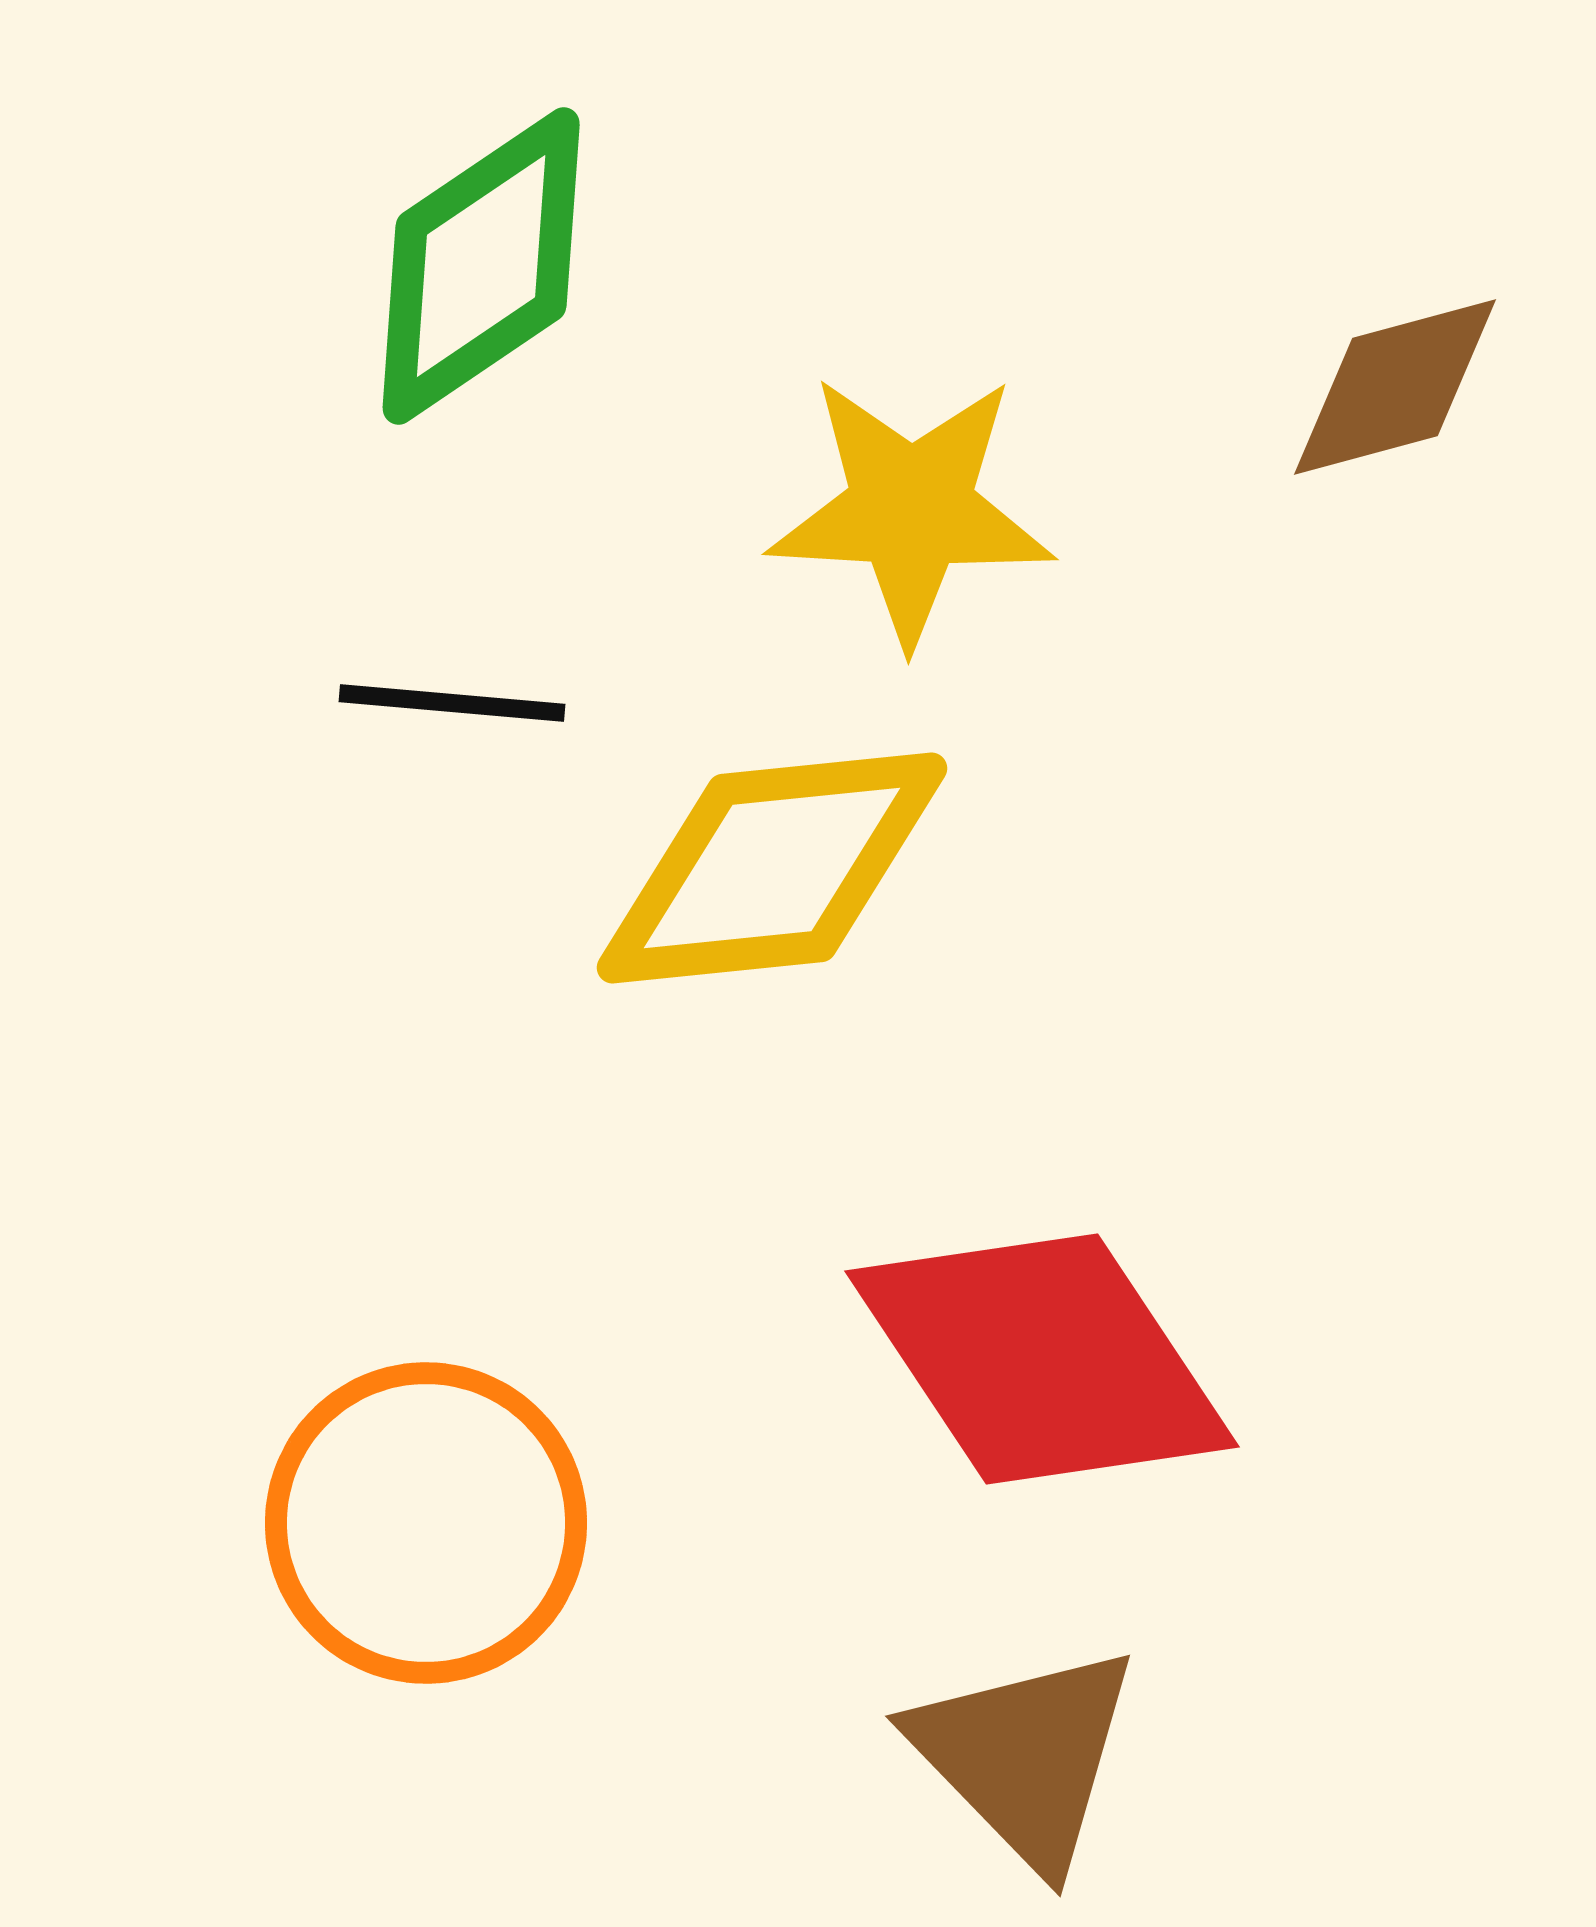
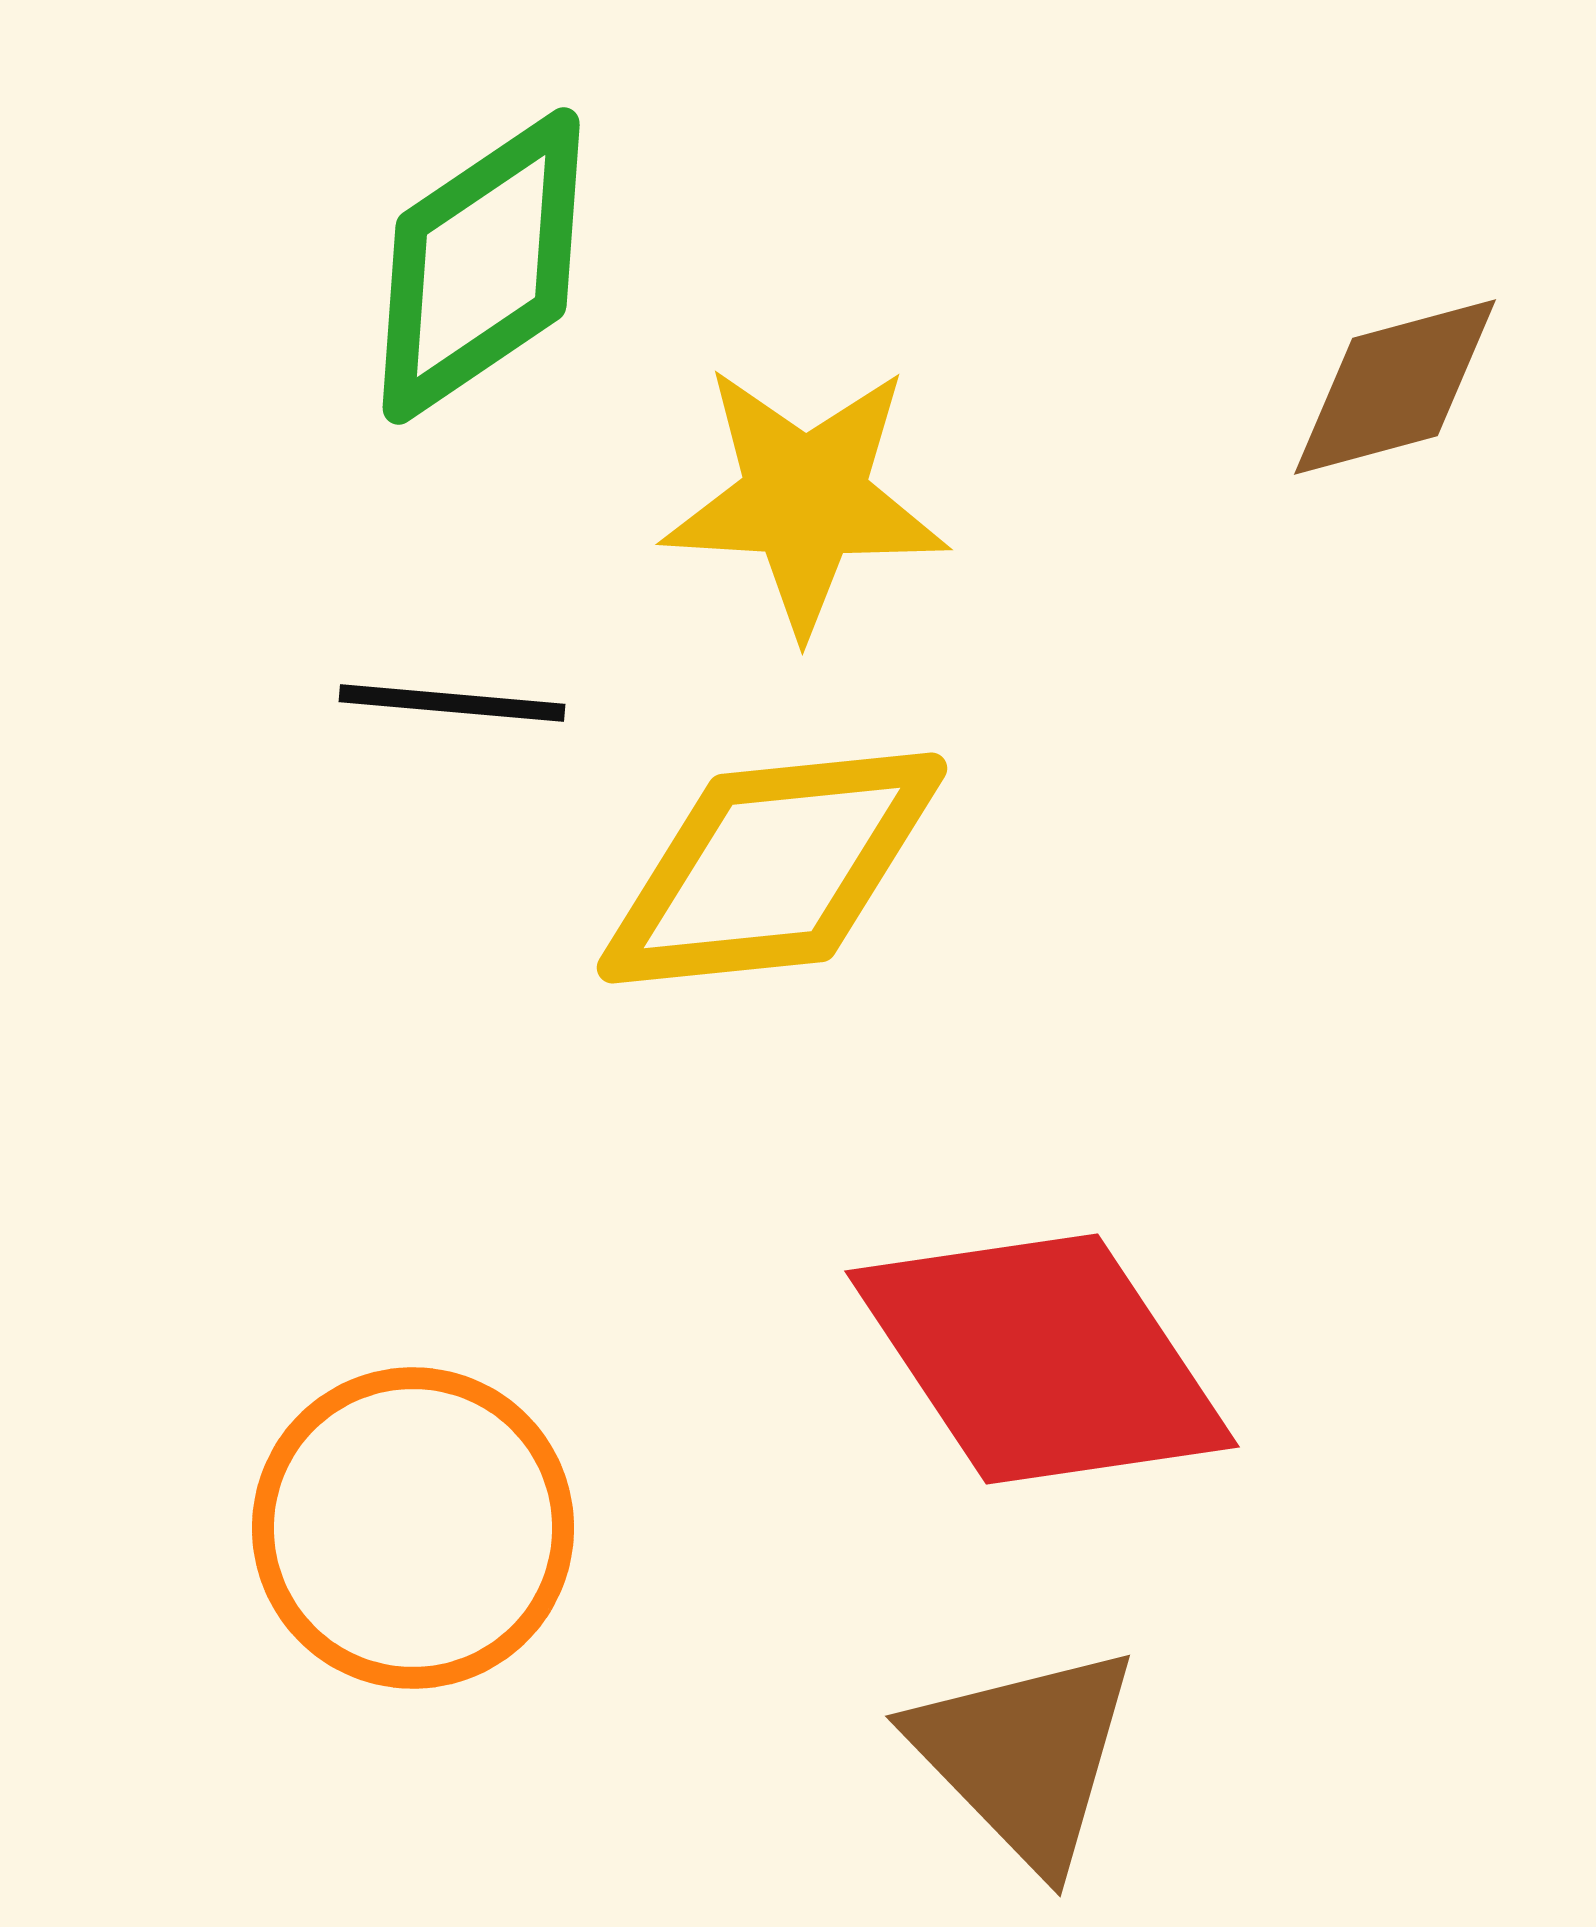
yellow star: moved 106 px left, 10 px up
orange circle: moved 13 px left, 5 px down
